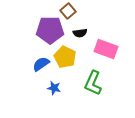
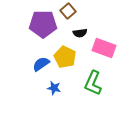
purple pentagon: moved 7 px left, 6 px up
pink rectangle: moved 2 px left, 1 px up
